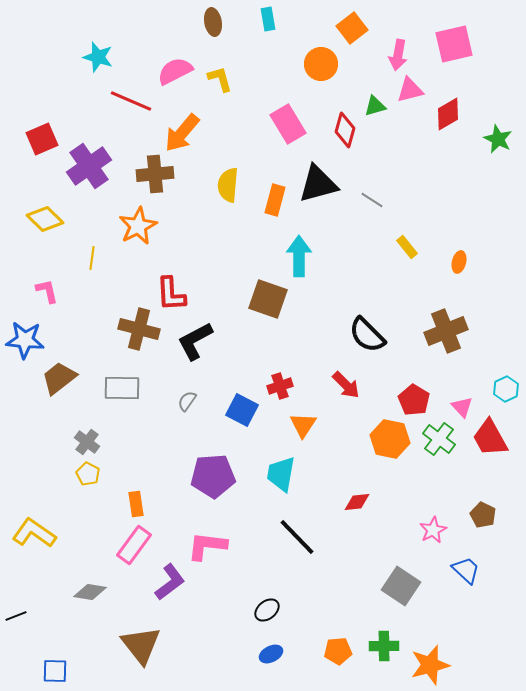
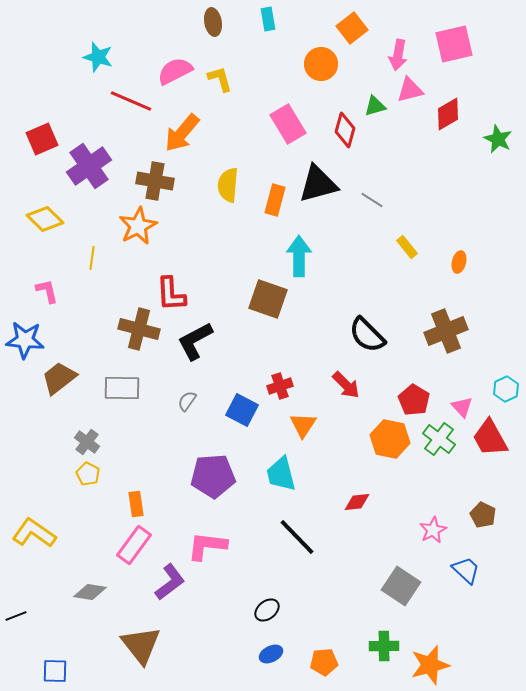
brown cross at (155, 174): moved 7 px down; rotated 15 degrees clockwise
cyan trapezoid at (281, 474): rotated 24 degrees counterclockwise
orange pentagon at (338, 651): moved 14 px left, 11 px down
